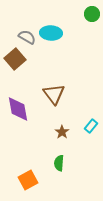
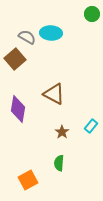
brown triangle: rotated 25 degrees counterclockwise
purple diamond: rotated 20 degrees clockwise
